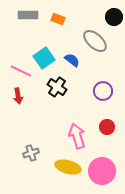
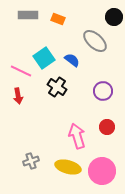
gray cross: moved 8 px down
